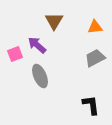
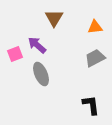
brown triangle: moved 3 px up
gray ellipse: moved 1 px right, 2 px up
